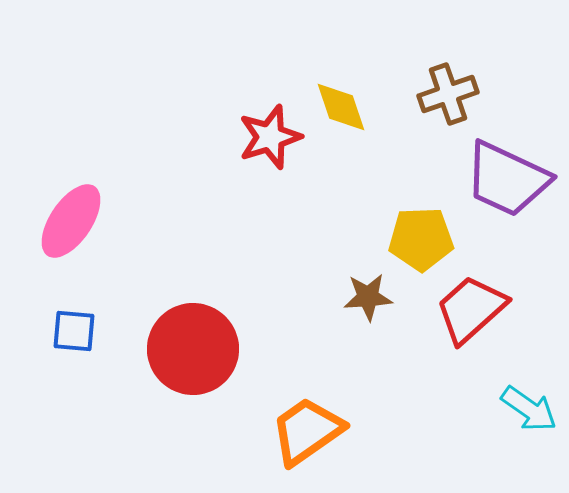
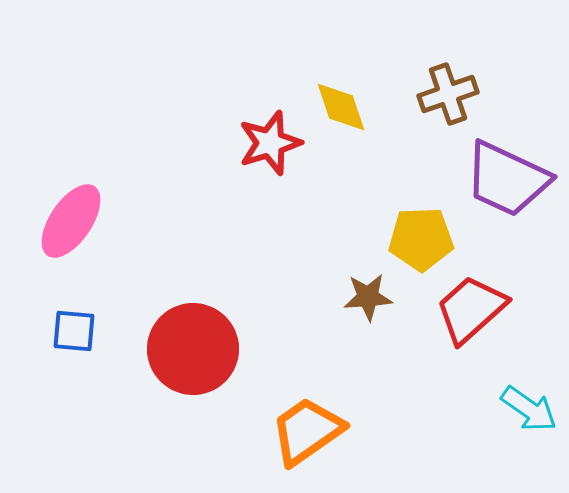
red star: moved 6 px down
